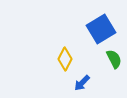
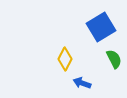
blue square: moved 2 px up
blue arrow: rotated 66 degrees clockwise
